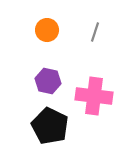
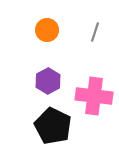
purple hexagon: rotated 20 degrees clockwise
black pentagon: moved 3 px right
